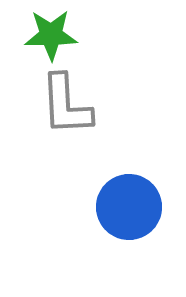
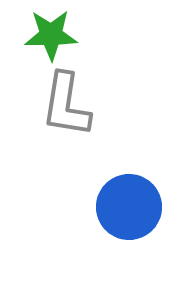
gray L-shape: rotated 12 degrees clockwise
